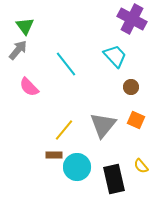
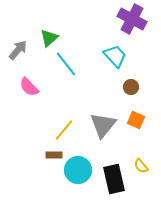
green triangle: moved 24 px right, 12 px down; rotated 24 degrees clockwise
cyan circle: moved 1 px right, 3 px down
